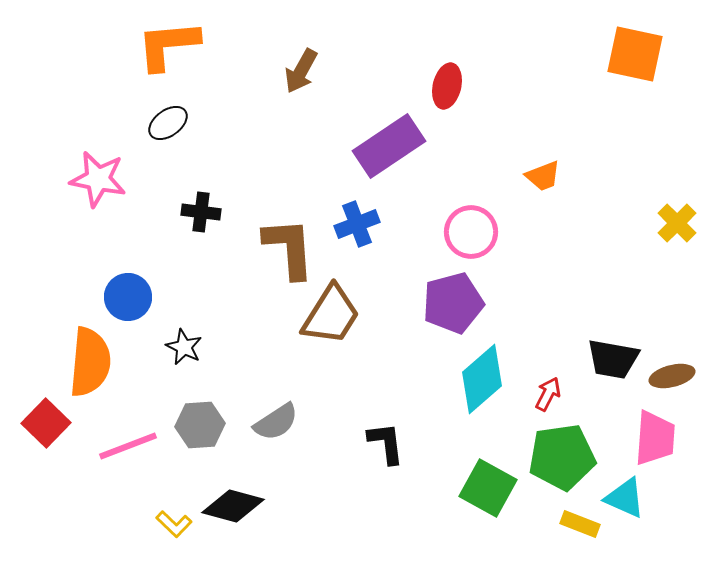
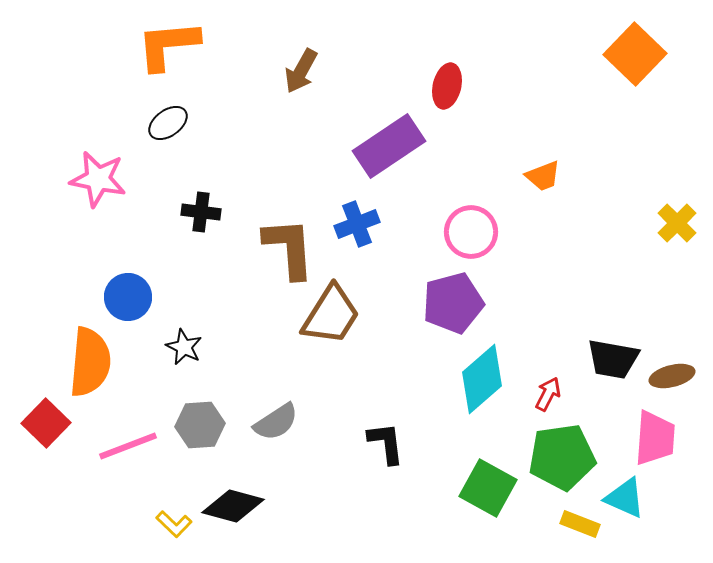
orange square: rotated 32 degrees clockwise
